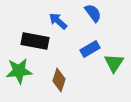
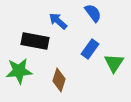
blue rectangle: rotated 24 degrees counterclockwise
